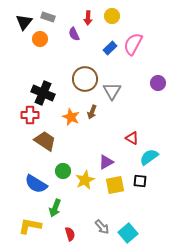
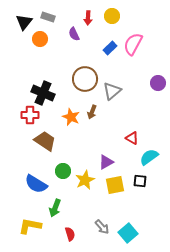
gray triangle: rotated 18 degrees clockwise
